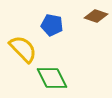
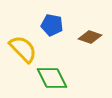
brown diamond: moved 6 px left, 21 px down
